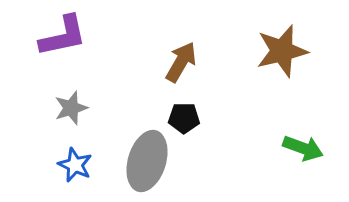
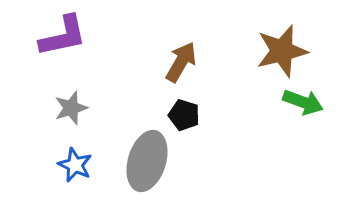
black pentagon: moved 3 px up; rotated 16 degrees clockwise
green arrow: moved 46 px up
